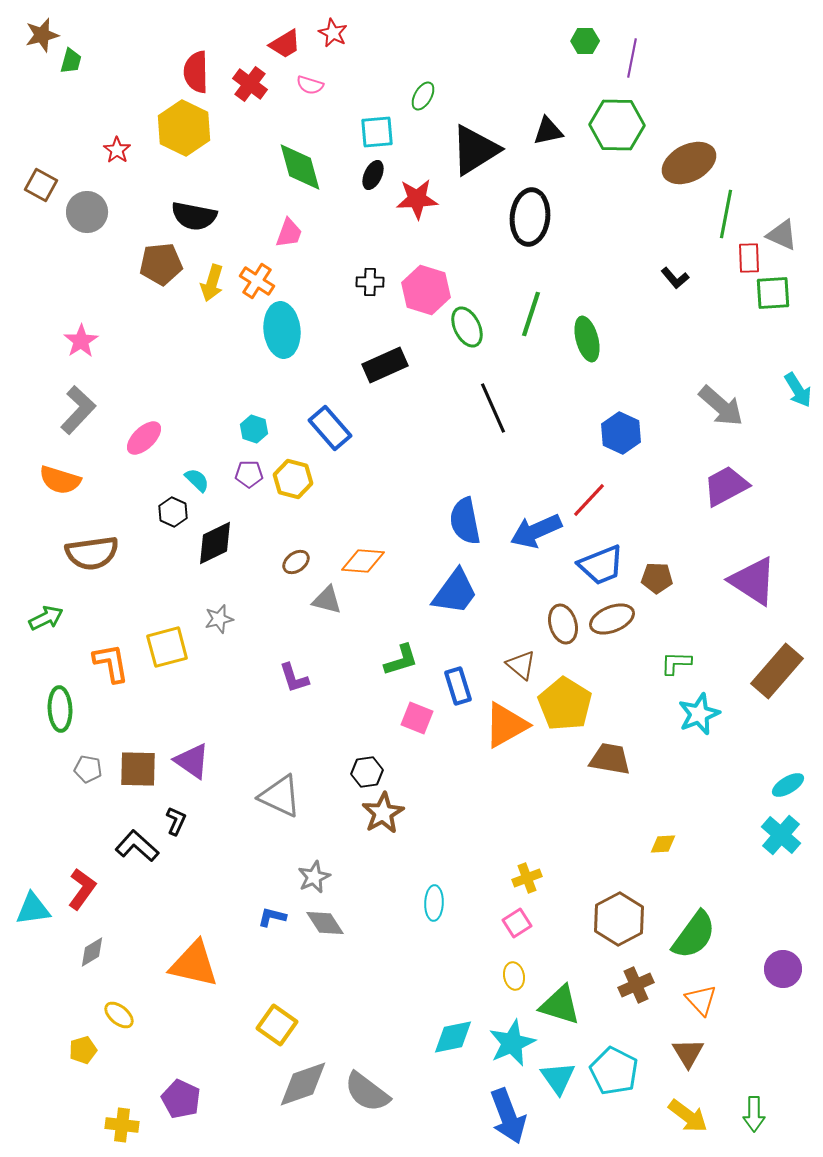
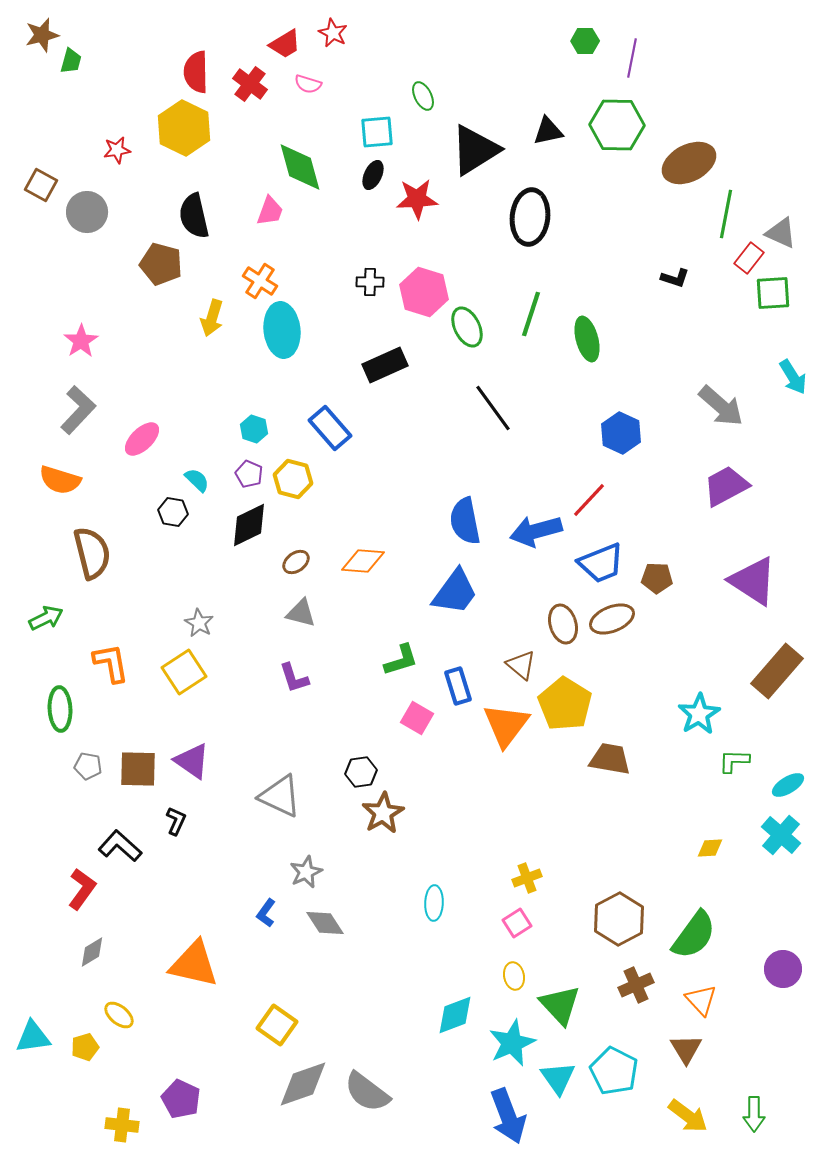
pink semicircle at (310, 85): moved 2 px left, 1 px up
green ellipse at (423, 96): rotated 56 degrees counterclockwise
red star at (117, 150): rotated 28 degrees clockwise
black semicircle at (194, 216): rotated 66 degrees clockwise
pink trapezoid at (289, 233): moved 19 px left, 22 px up
gray triangle at (782, 235): moved 1 px left, 2 px up
red rectangle at (749, 258): rotated 40 degrees clockwise
brown pentagon at (161, 264): rotated 21 degrees clockwise
black L-shape at (675, 278): rotated 32 degrees counterclockwise
orange cross at (257, 281): moved 3 px right
yellow arrow at (212, 283): moved 35 px down
pink hexagon at (426, 290): moved 2 px left, 2 px down
cyan arrow at (798, 390): moved 5 px left, 13 px up
black line at (493, 408): rotated 12 degrees counterclockwise
pink ellipse at (144, 438): moved 2 px left, 1 px down
purple pentagon at (249, 474): rotated 24 degrees clockwise
black hexagon at (173, 512): rotated 16 degrees counterclockwise
blue arrow at (536, 531): rotated 9 degrees clockwise
black diamond at (215, 543): moved 34 px right, 18 px up
brown semicircle at (92, 553): rotated 96 degrees counterclockwise
blue trapezoid at (601, 565): moved 2 px up
gray triangle at (327, 600): moved 26 px left, 13 px down
gray star at (219, 619): moved 20 px left, 4 px down; rotated 28 degrees counterclockwise
yellow square at (167, 647): moved 17 px right, 25 px down; rotated 18 degrees counterclockwise
green L-shape at (676, 663): moved 58 px right, 98 px down
cyan star at (699, 714): rotated 9 degrees counterclockwise
pink square at (417, 718): rotated 8 degrees clockwise
orange triangle at (506, 725): rotated 24 degrees counterclockwise
gray pentagon at (88, 769): moved 3 px up
black hexagon at (367, 772): moved 6 px left
yellow diamond at (663, 844): moved 47 px right, 4 px down
black L-shape at (137, 846): moved 17 px left
gray star at (314, 877): moved 8 px left, 5 px up
cyan triangle at (33, 909): moved 128 px down
blue L-shape at (272, 917): moved 6 px left, 4 px up; rotated 68 degrees counterclockwise
green triangle at (560, 1005): rotated 30 degrees clockwise
cyan diamond at (453, 1037): moved 2 px right, 22 px up; rotated 9 degrees counterclockwise
yellow pentagon at (83, 1050): moved 2 px right, 3 px up
brown triangle at (688, 1053): moved 2 px left, 4 px up
